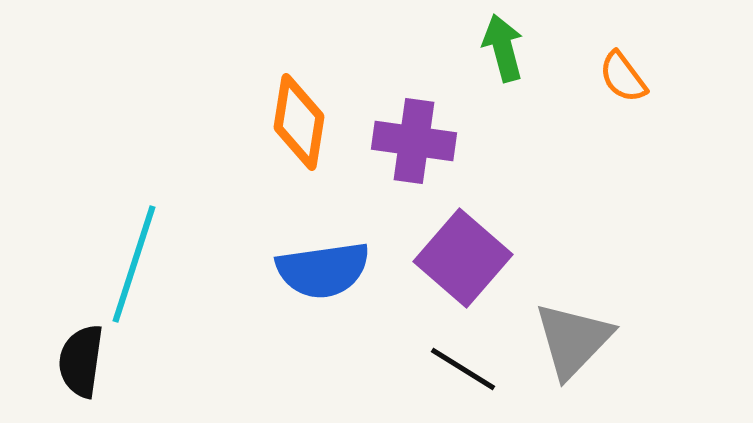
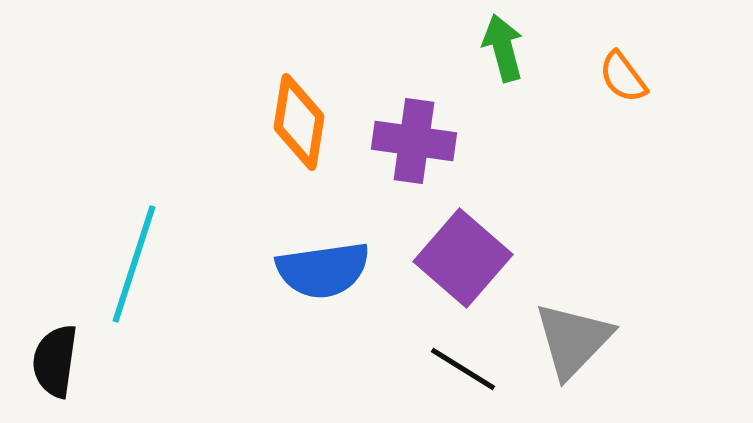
black semicircle: moved 26 px left
